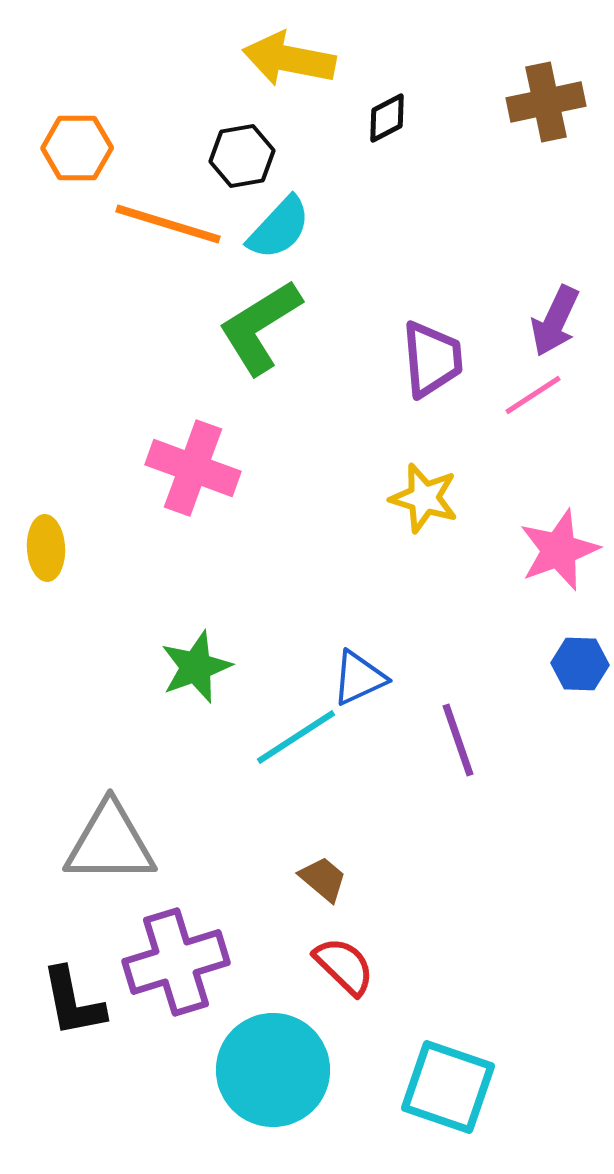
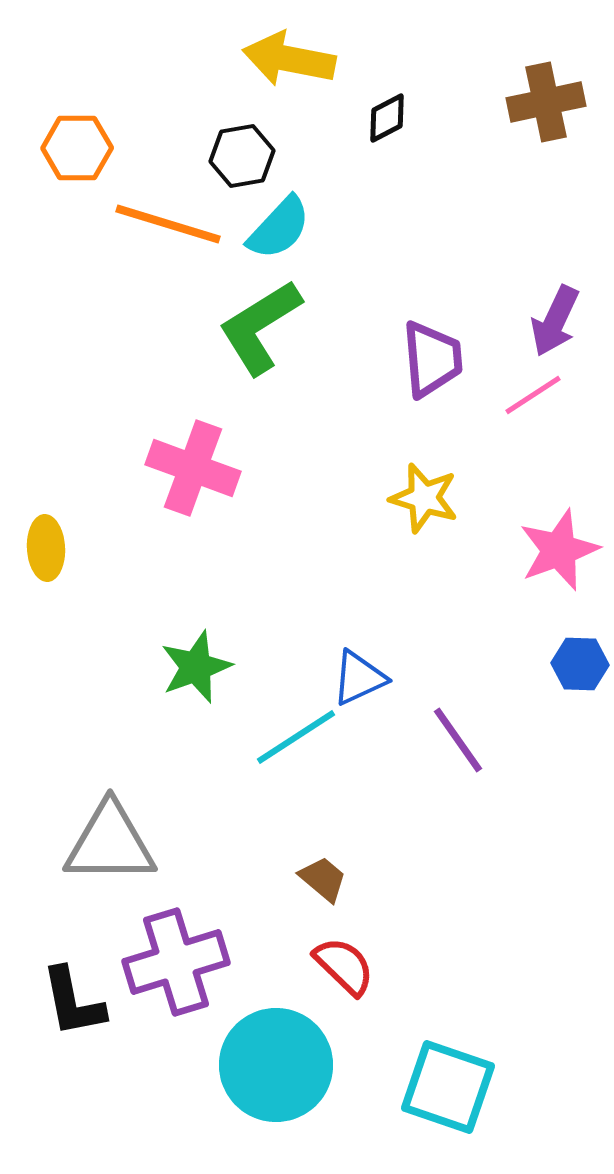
purple line: rotated 16 degrees counterclockwise
cyan circle: moved 3 px right, 5 px up
